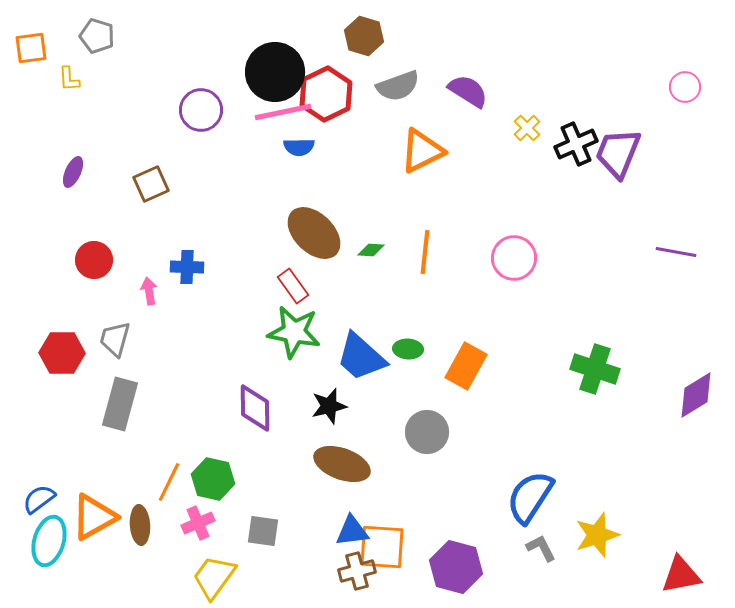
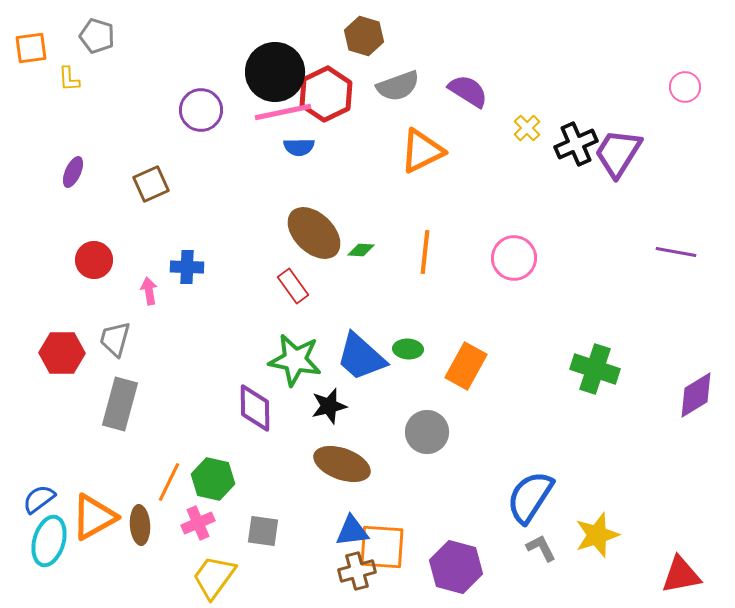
purple trapezoid at (618, 153): rotated 10 degrees clockwise
green diamond at (371, 250): moved 10 px left
green star at (294, 332): moved 1 px right, 28 px down
